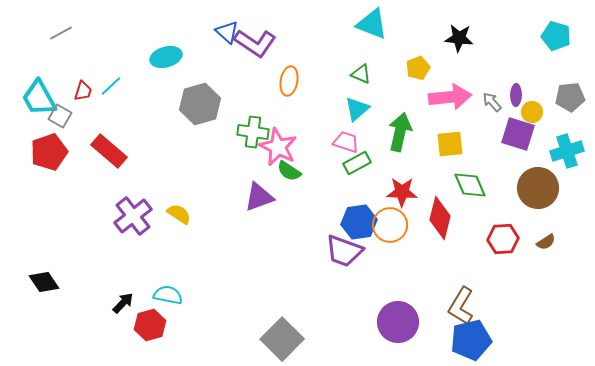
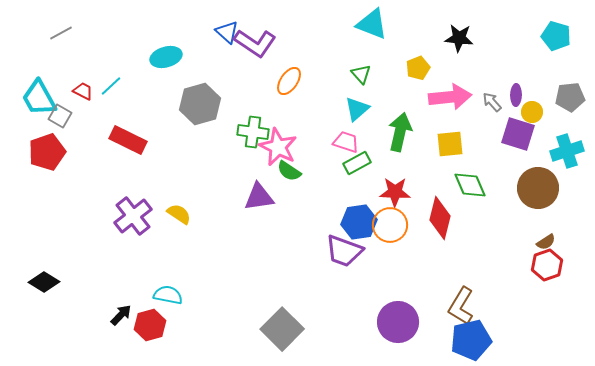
green triangle at (361, 74): rotated 25 degrees clockwise
orange ellipse at (289, 81): rotated 24 degrees clockwise
red trapezoid at (83, 91): rotated 80 degrees counterclockwise
red rectangle at (109, 151): moved 19 px right, 11 px up; rotated 15 degrees counterclockwise
red pentagon at (49, 152): moved 2 px left
red star at (402, 192): moved 7 px left
purple triangle at (259, 197): rotated 12 degrees clockwise
red hexagon at (503, 239): moved 44 px right, 26 px down; rotated 16 degrees counterclockwise
black diamond at (44, 282): rotated 24 degrees counterclockwise
black arrow at (123, 303): moved 2 px left, 12 px down
gray square at (282, 339): moved 10 px up
